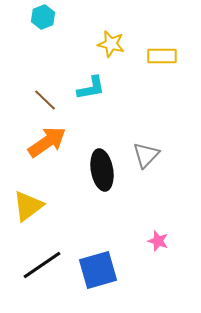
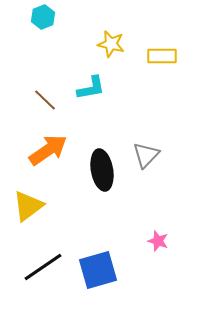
orange arrow: moved 1 px right, 8 px down
black line: moved 1 px right, 2 px down
